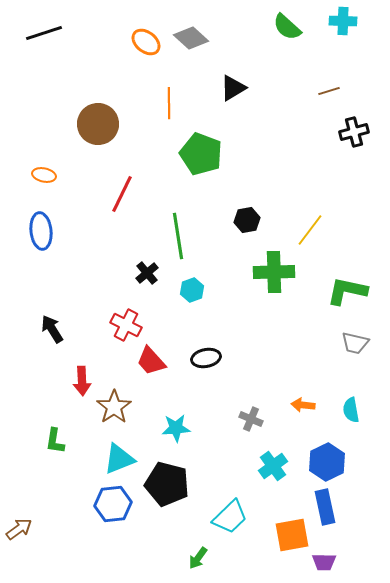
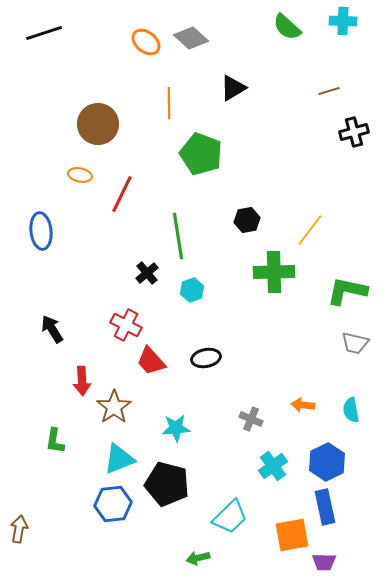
orange ellipse at (44, 175): moved 36 px right
brown arrow at (19, 529): rotated 44 degrees counterclockwise
green arrow at (198, 558): rotated 40 degrees clockwise
